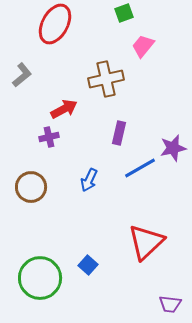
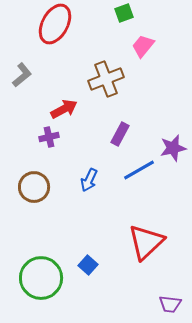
brown cross: rotated 8 degrees counterclockwise
purple rectangle: moved 1 px right, 1 px down; rotated 15 degrees clockwise
blue line: moved 1 px left, 2 px down
brown circle: moved 3 px right
green circle: moved 1 px right
